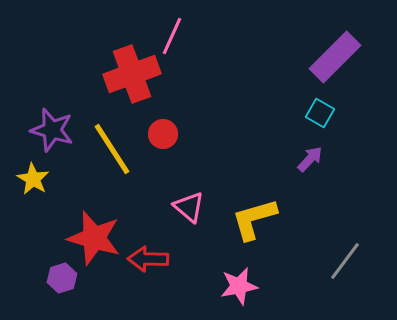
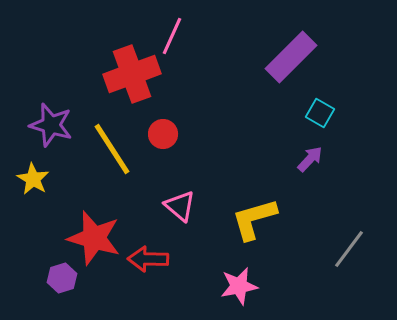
purple rectangle: moved 44 px left
purple star: moved 1 px left, 5 px up
pink triangle: moved 9 px left, 1 px up
gray line: moved 4 px right, 12 px up
